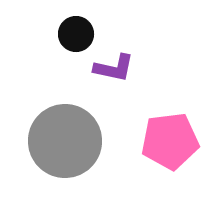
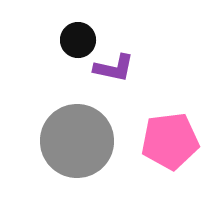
black circle: moved 2 px right, 6 px down
gray circle: moved 12 px right
